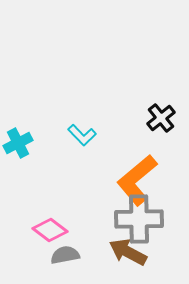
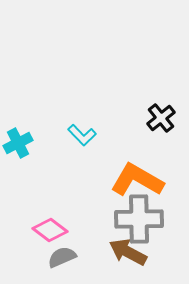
orange L-shape: rotated 70 degrees clockwise
gray semicircle: moved 3 px left, 2 px down; rotated 12 degrees counterclockwise
